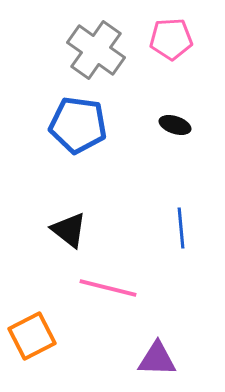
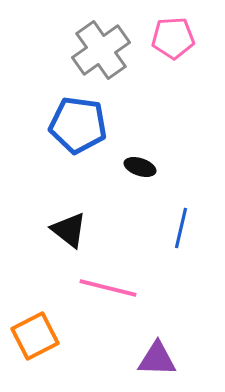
pink pentagon: moved 2 px right, 1 px up
gray cross: moved 5 px right; rotated 20 degrees clockwise
black ellipse: moved 35 px left, 42 px down
blue line: rotated 18 degrees clockwise
orange square: moved 3 px right
